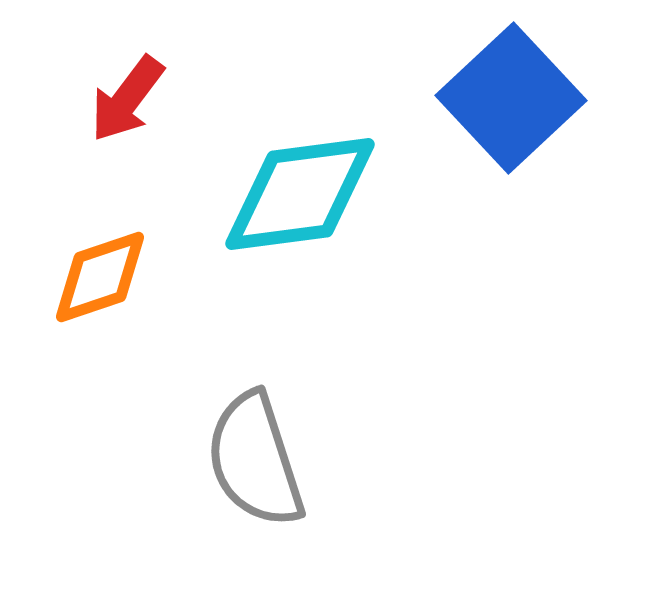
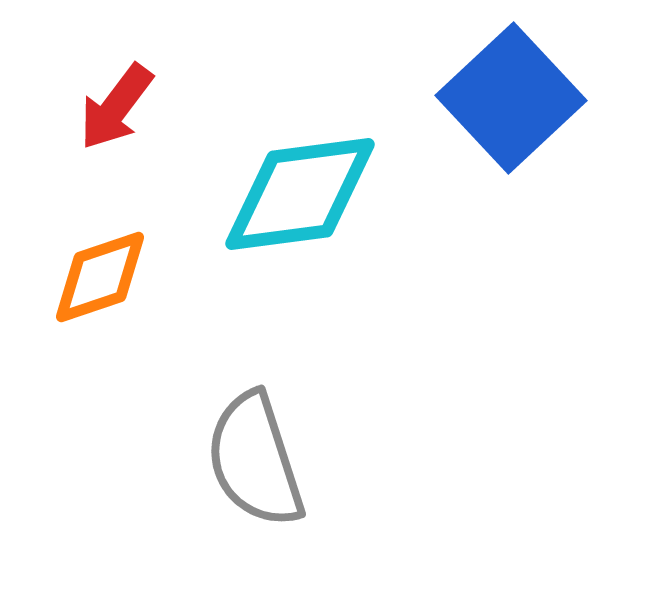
red arrow: moved 11 px left, 8 px down
